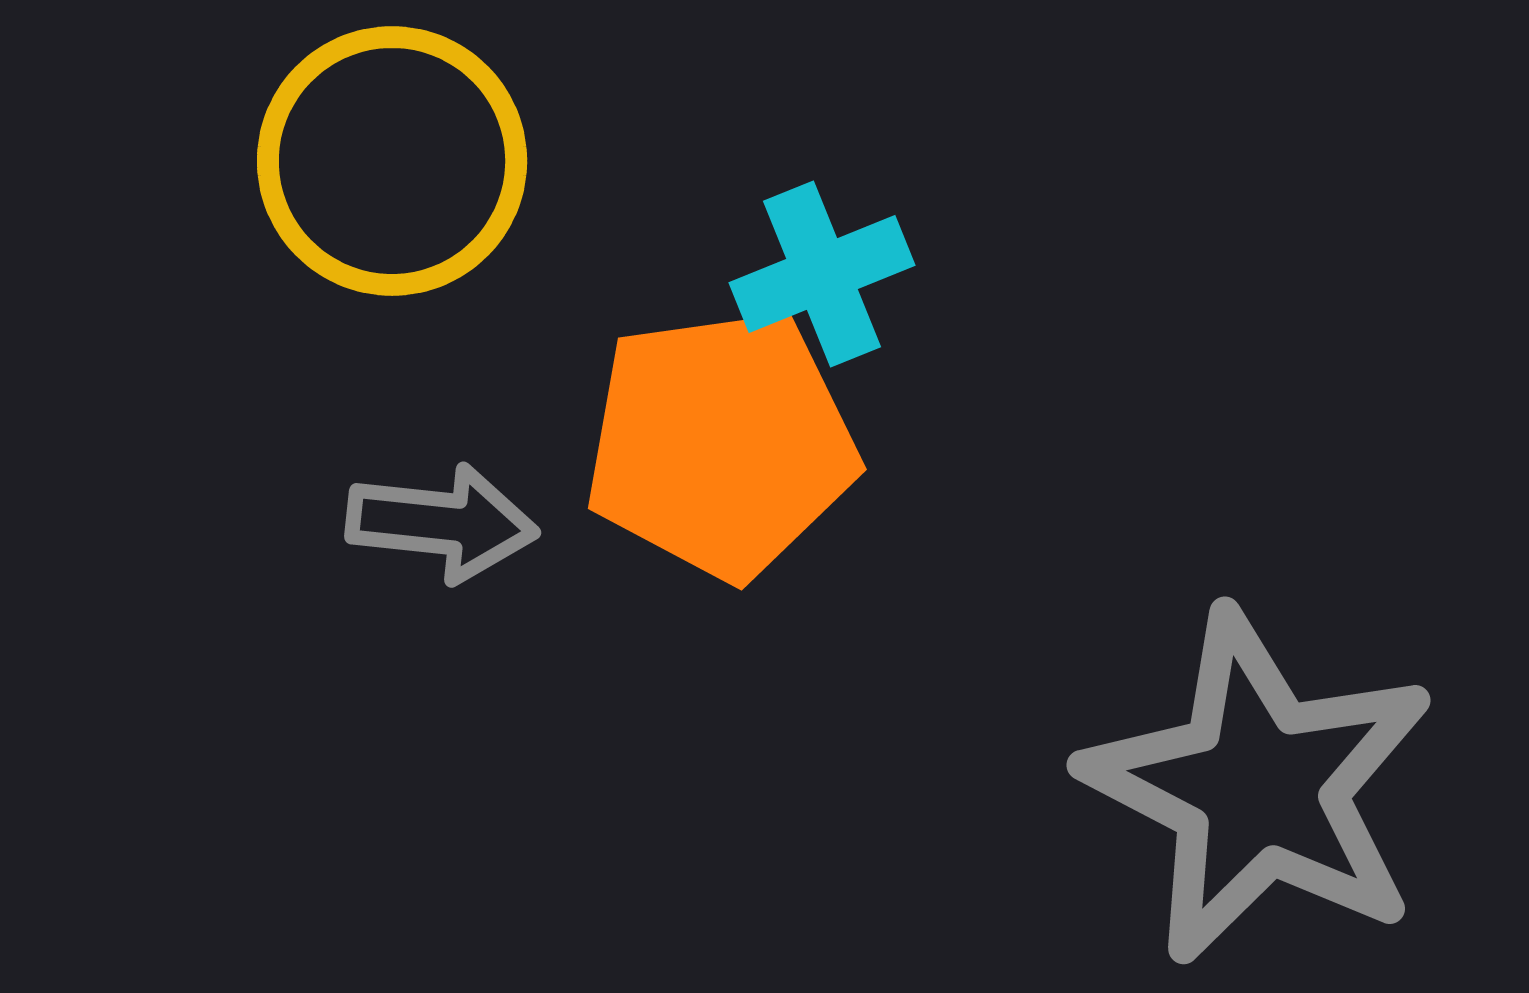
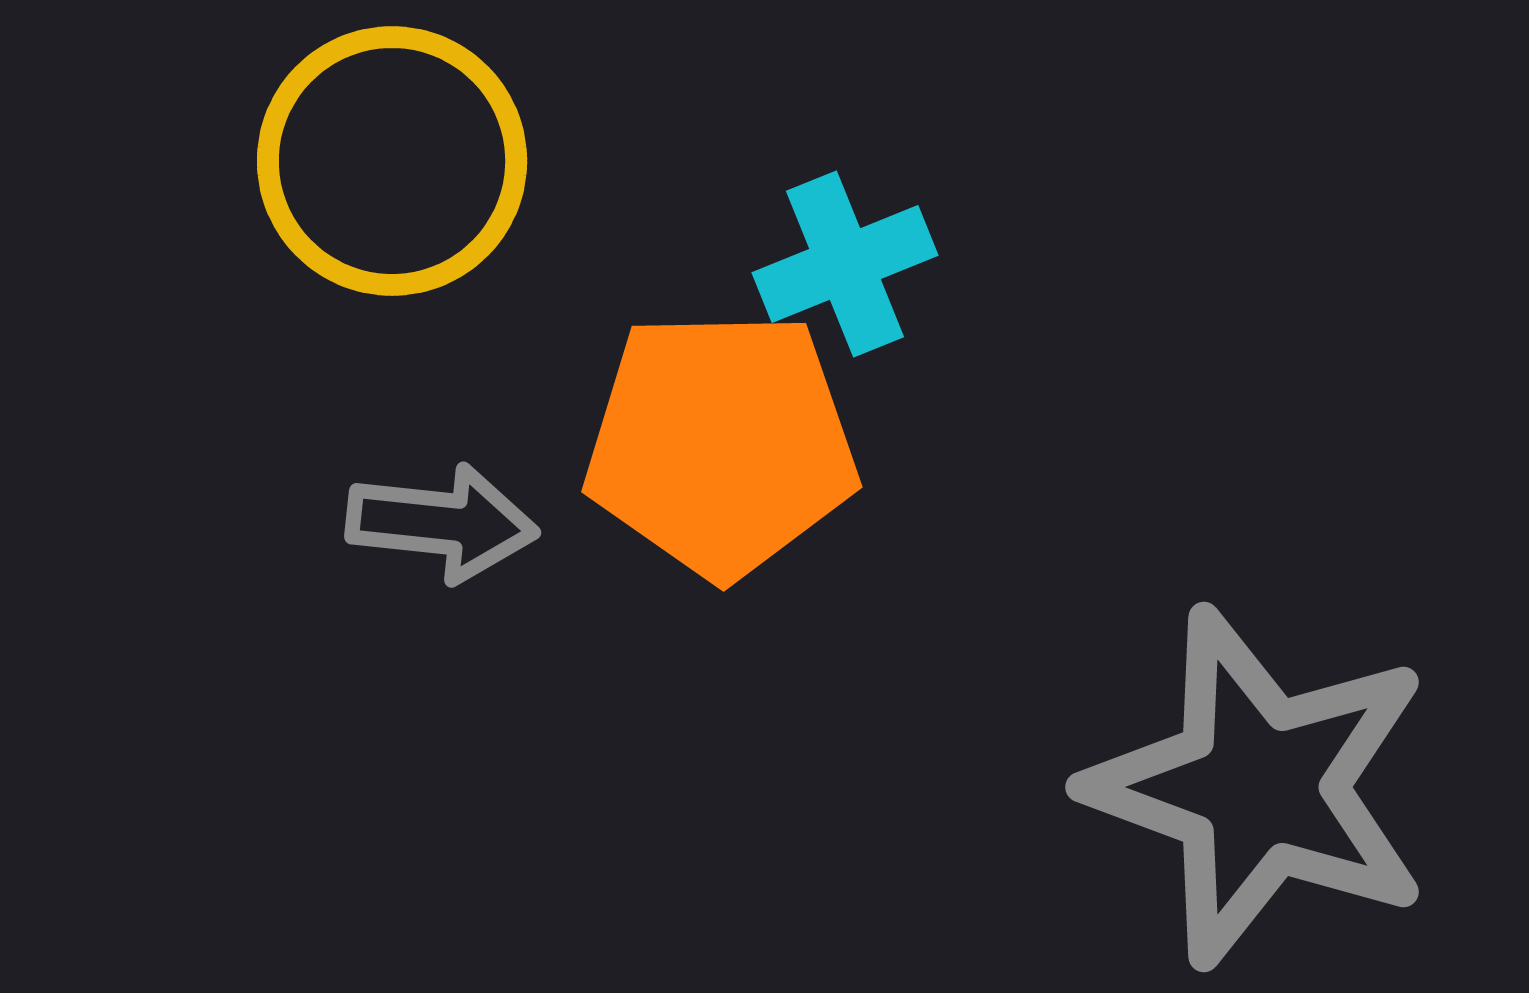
cyan cross: moved 23 px right, 10 px up
orange pentagon: rotated 7 degrees clockwise
gray star: rotated 7 degrees counterclockwise
